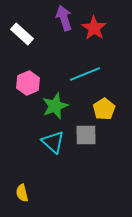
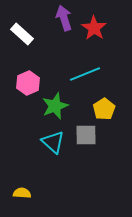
yellow semicircle: rotated 108 degrees clockwise
